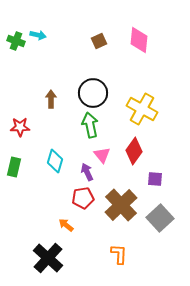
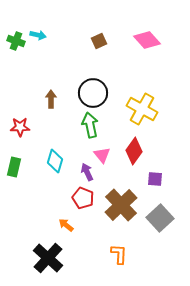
pink diamond: moved 8 px right; rotated 48 degrees counterclockwise
red pentagon: rotated 30 degrees clockwise
